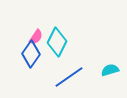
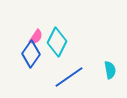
cyan semicircle: rotated 96 degrees clockwise
